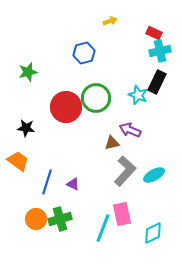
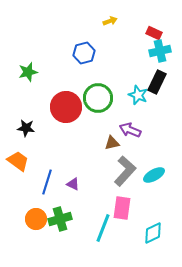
green circle: moved 2 px right
pink rectangle: moved 6 px up; rotated 20 degrees clockwise
